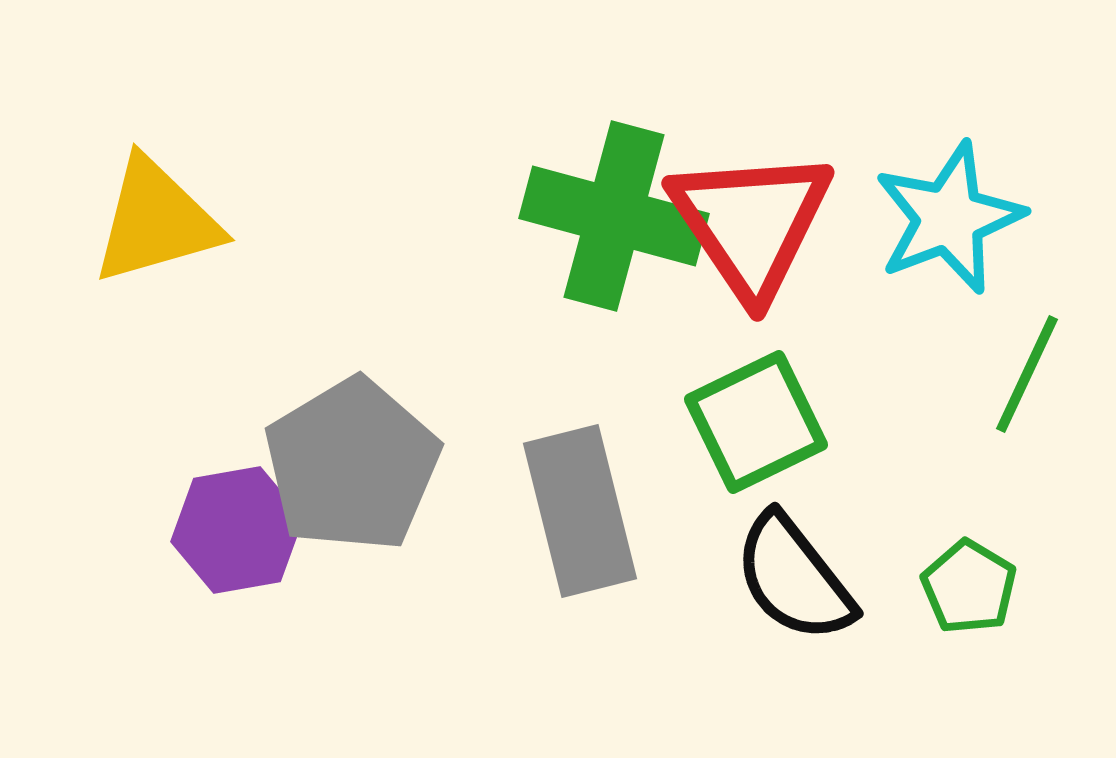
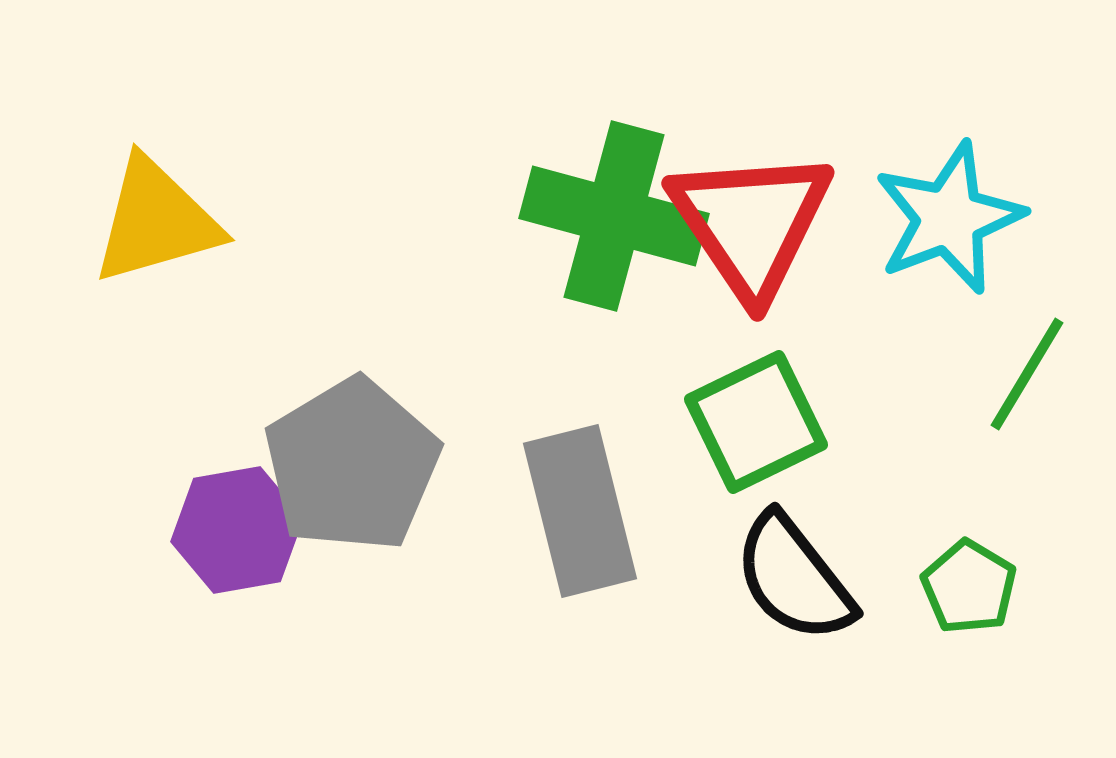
green line: rotated 6 degrees clockwise
